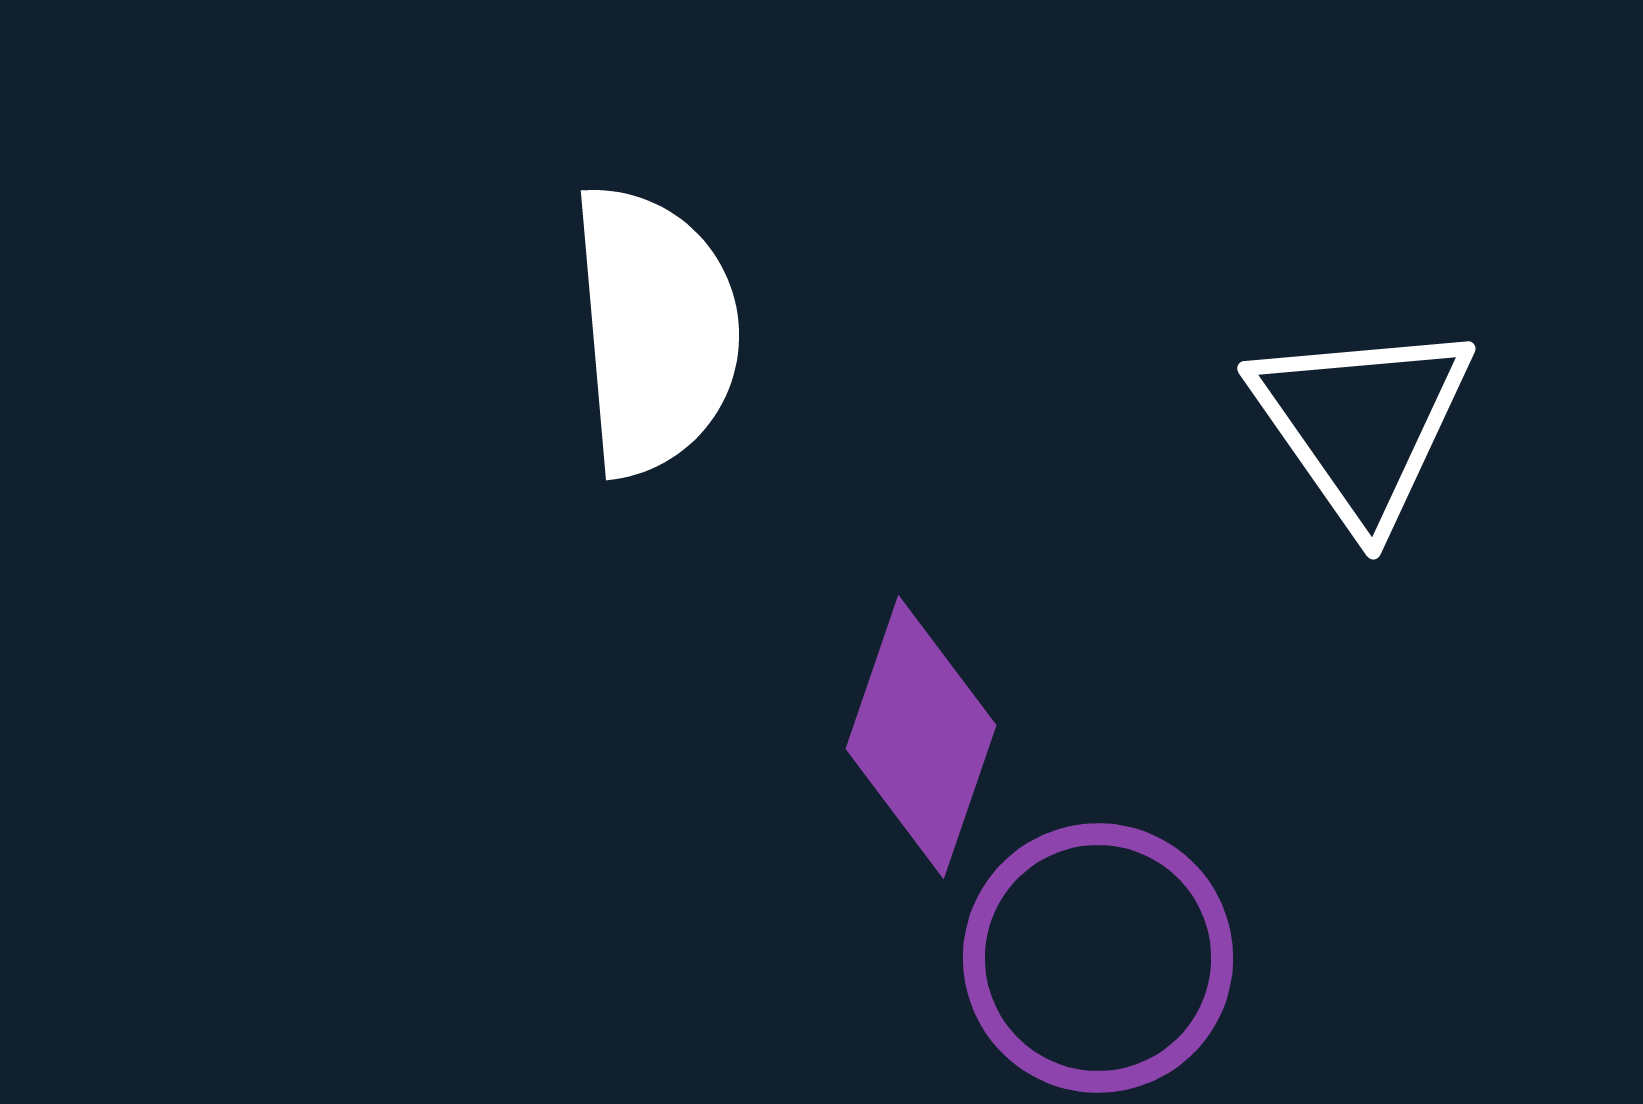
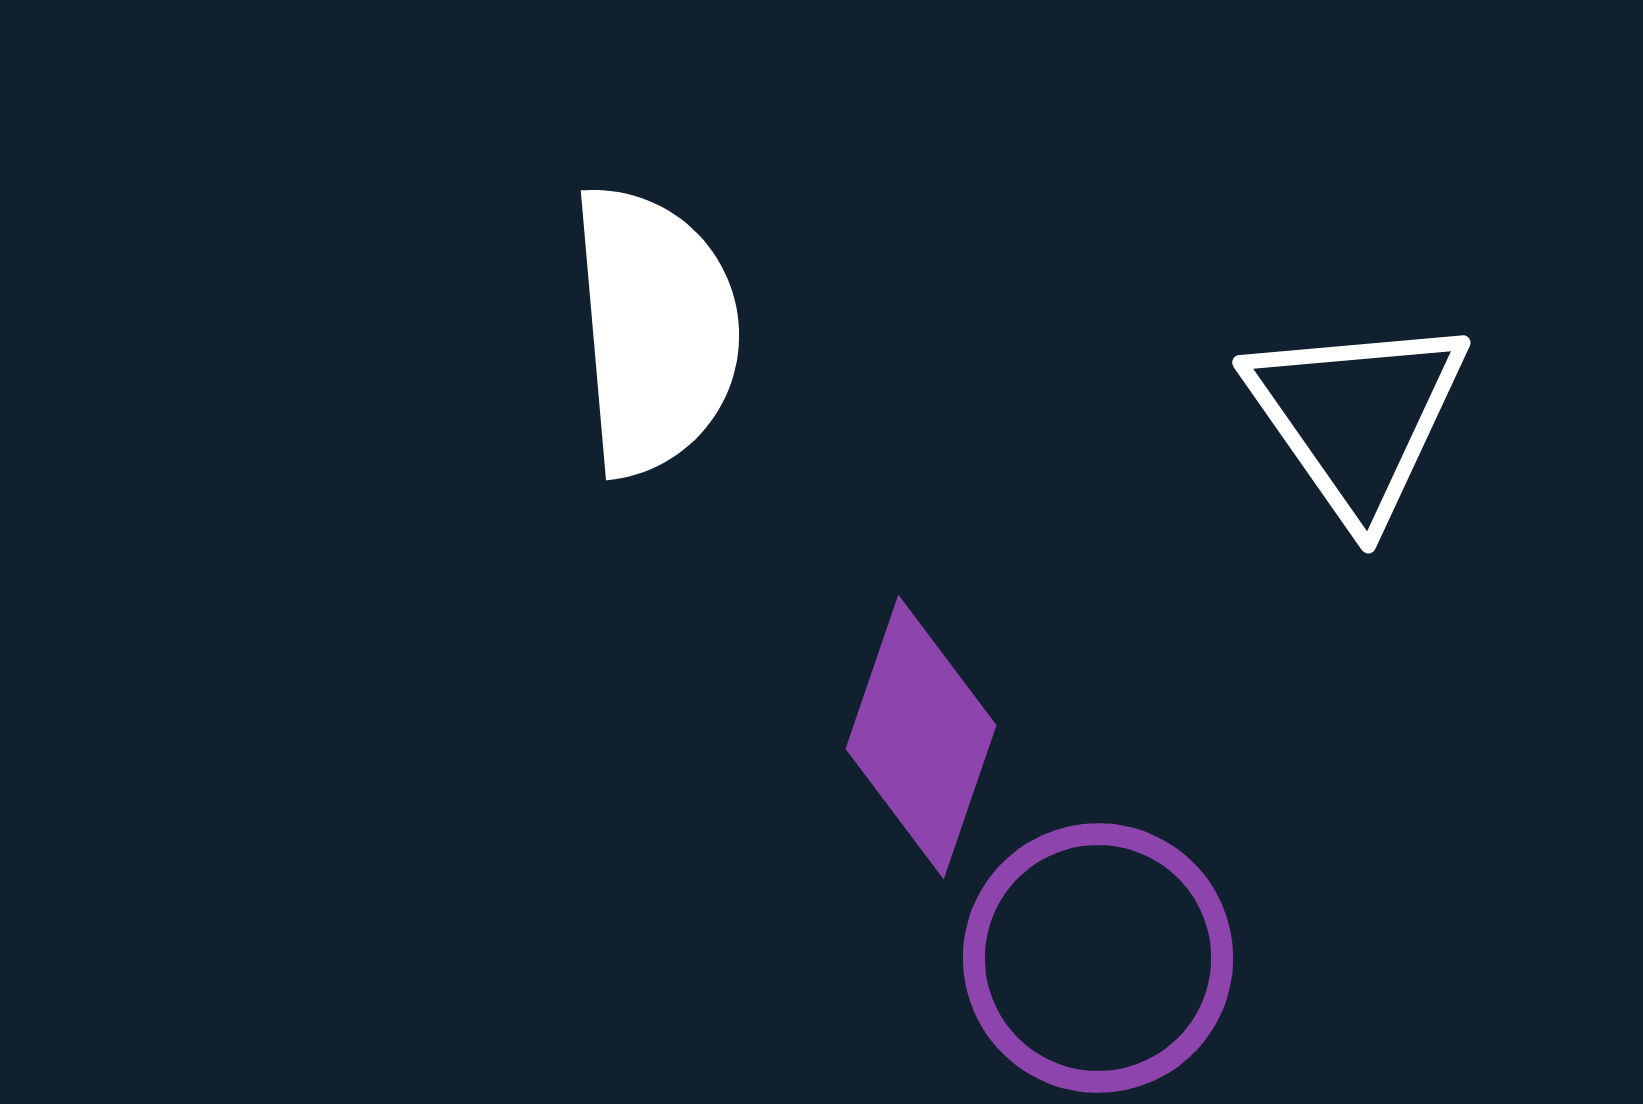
white triangle: moved 5 px left, 6 px up
